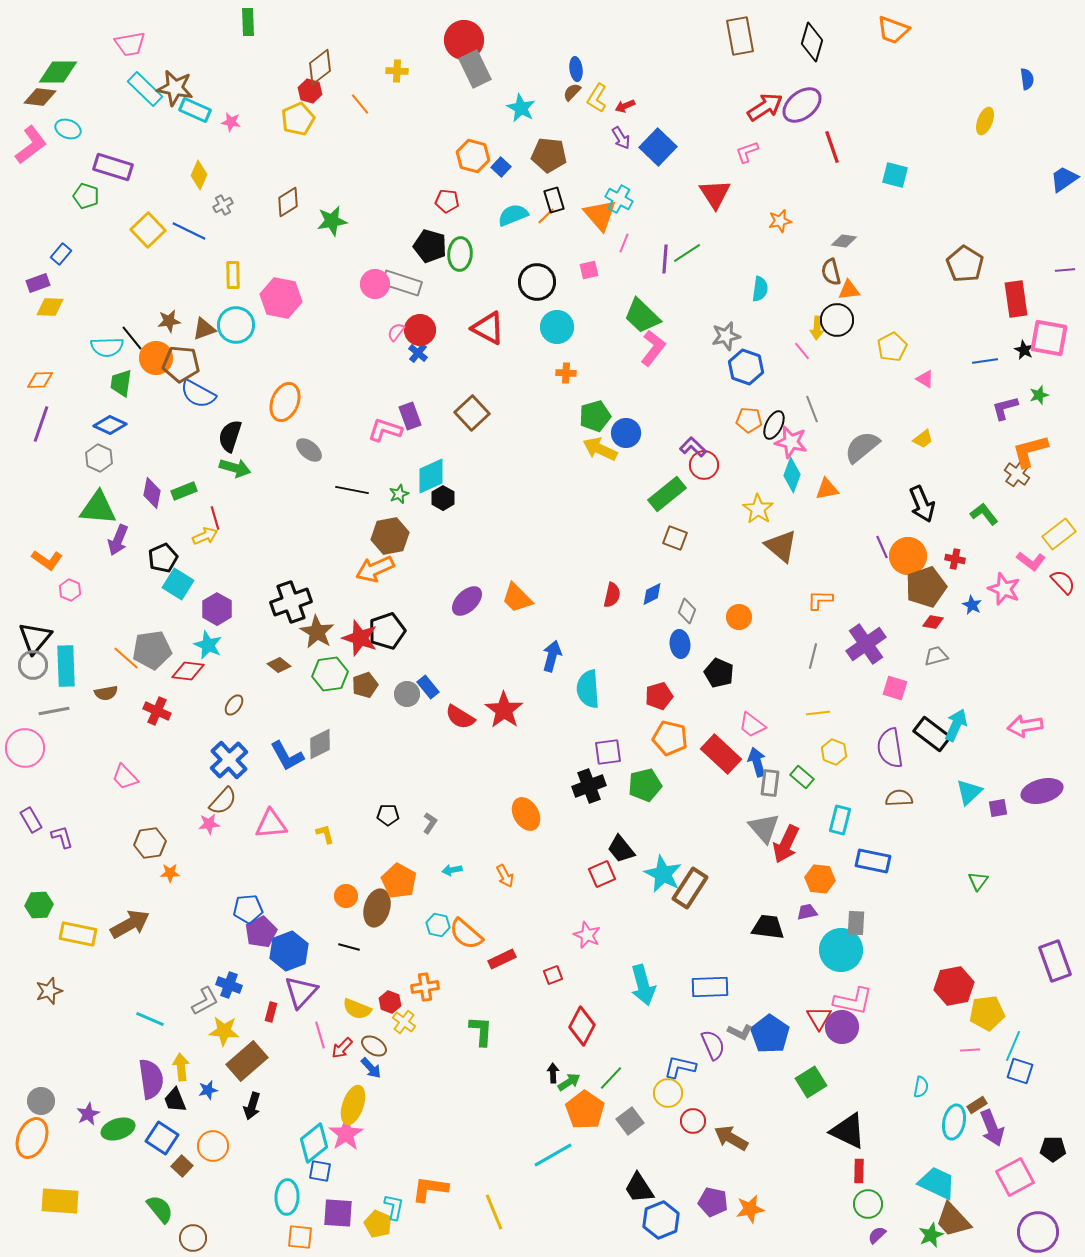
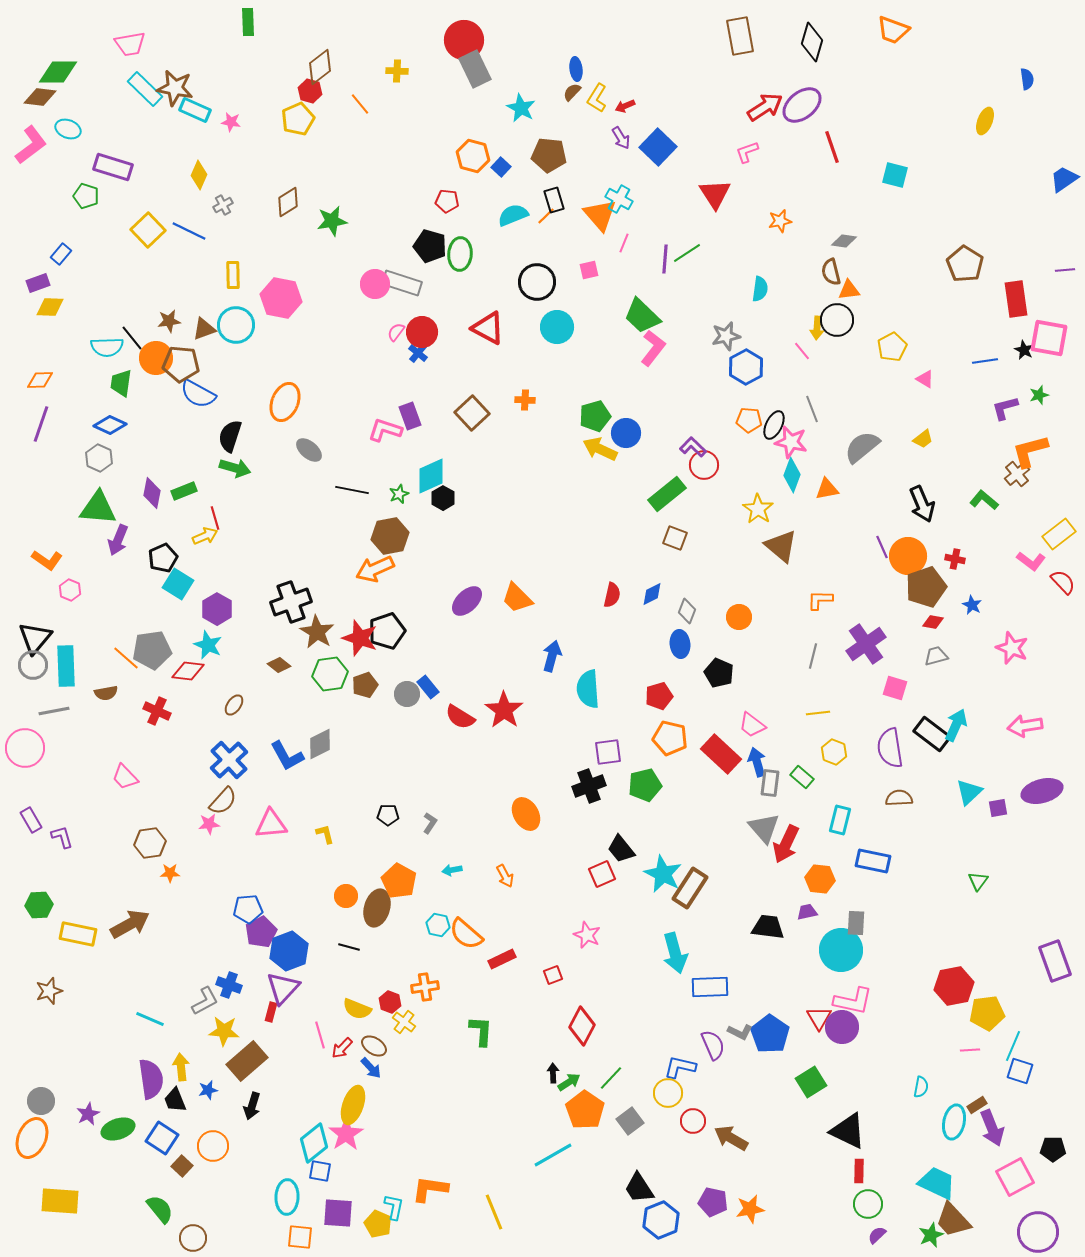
red circle at (420, 330): moved 2 px right, 2 px down
blue hexagon at (746, 367): rotated 12 degrees clockwise
orange cross at (566, 373): moved 41 px left, 27 px down
brown cross at (1017, 474): rotated 15 degrees clockwise
green L-shape at (984, 514): moved 14 px up; rotated 12 degrees counterclockwise
pink star at (1004, 589): moved 8 px right, 59 px down
cyan arrow at (643, 985): moved 32 px right, 32 px up
purple triangle at (301, 992): moved 18 px left, 4 px up
